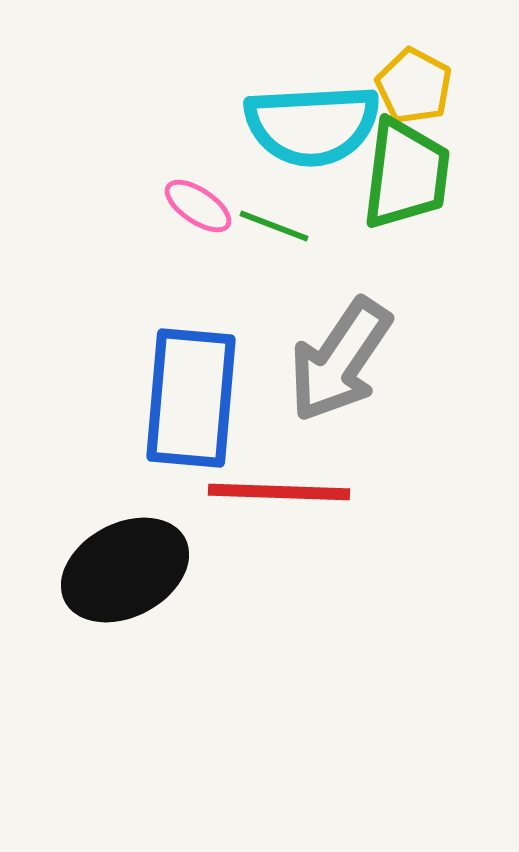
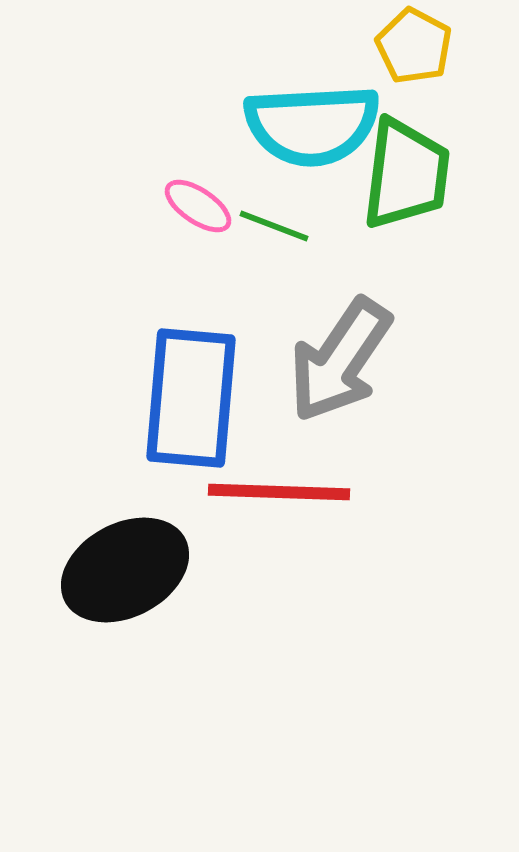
yellow pentagon: moved 40 px up
